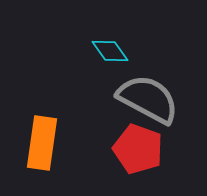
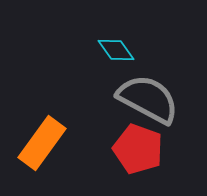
cyan diamond: moved 6 px right, 1 px up
orange rectangle: rotated 28 degrees clockwise
